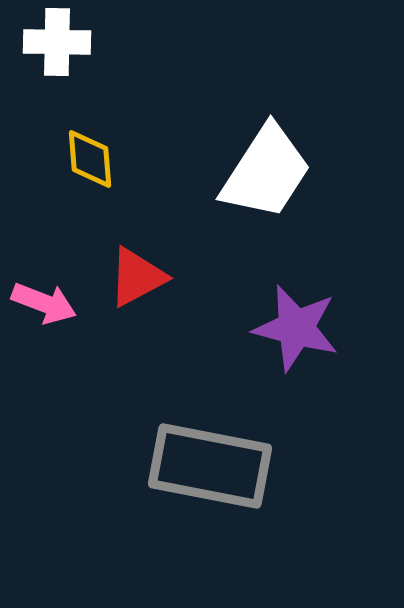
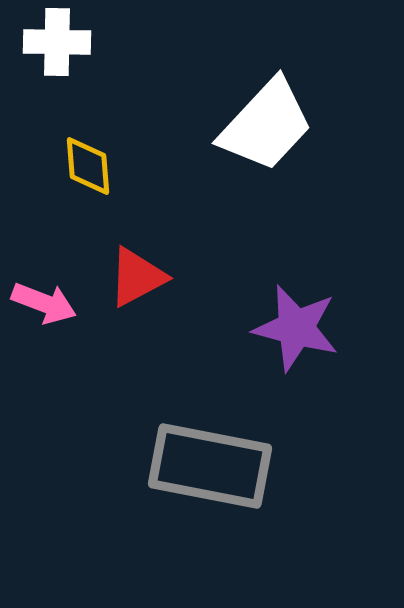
yellow diamond: moved 2 px left, 7 px down
white trapezoid: moved 47 px up; rotated 10 degrees clockwise
